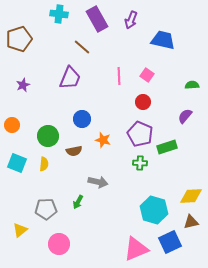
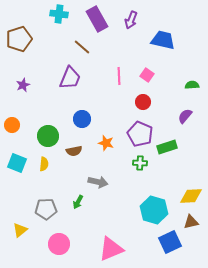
orange star: moved 3 px right, 3 px down
pink triangle: moved 25 px left
